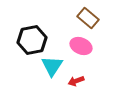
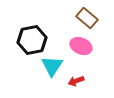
brown rectangle: moved 1 px left
